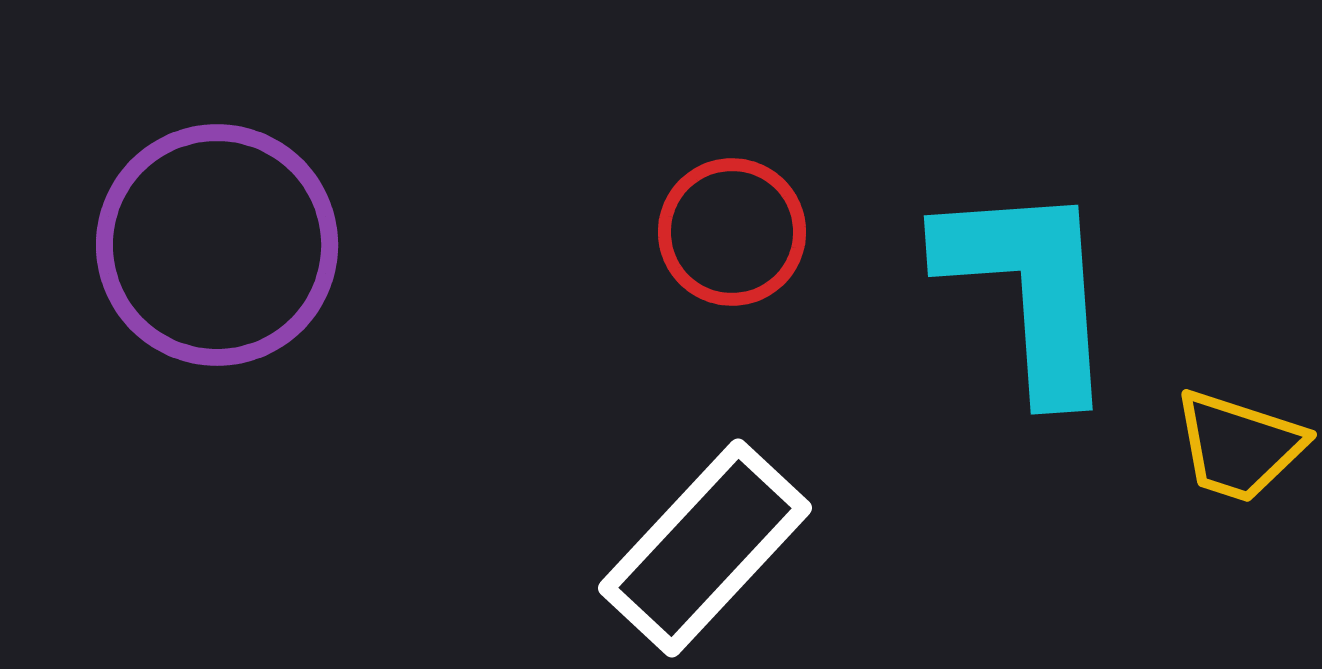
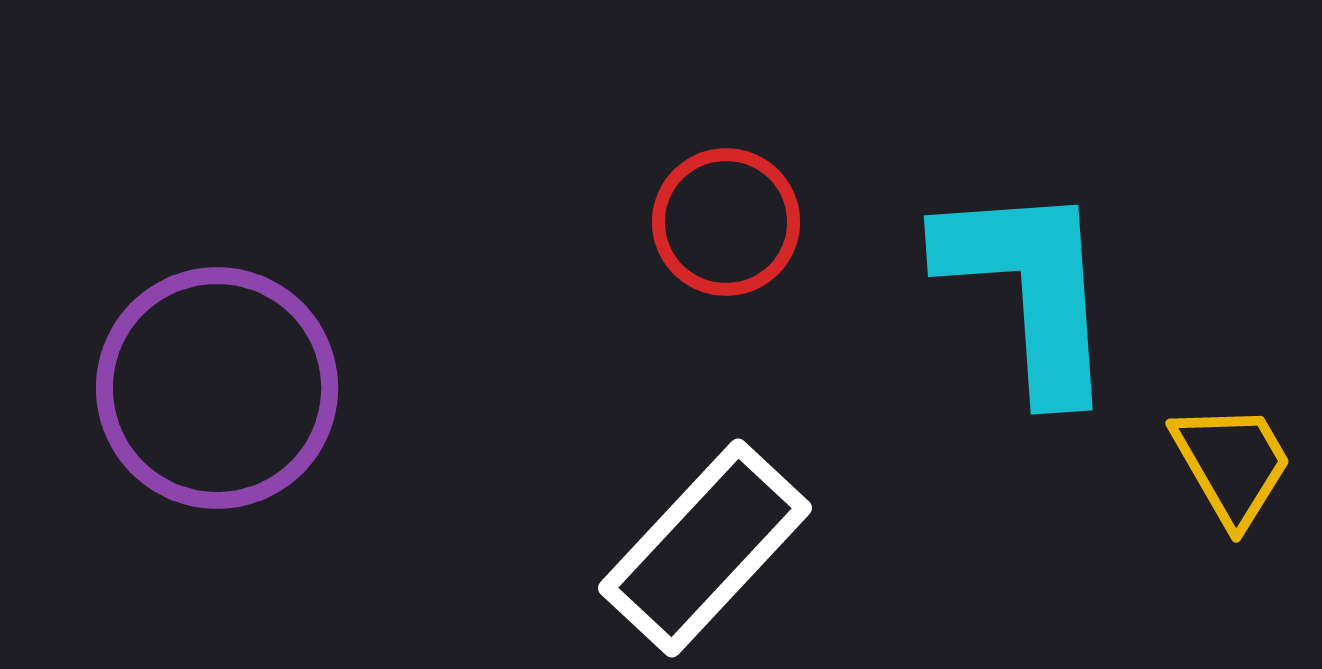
red circle: moved 6 px left, 10 px up
purple circle: moved 143 px down
yellow trapezoid: moved 7 px left, 18 px down; rotated 138 degrees counterclockwise
